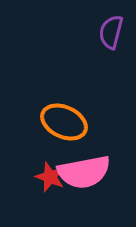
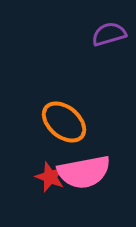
purple semicircle: moved 2 px left, 2 px down; rotated 60 degrees clockwise
orange ellipse: rotated 15 degrees clockwise
